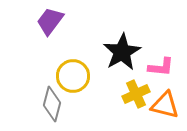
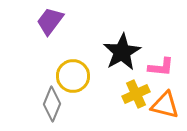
gray diamond: rotated 8 degrees clockwise
